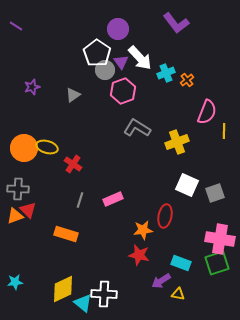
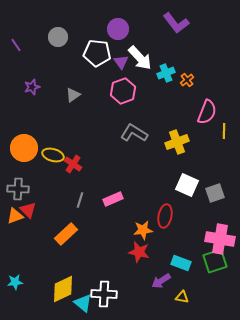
purple line: moved 19 px down; rotated 24 degrees clockwise
white pentagon: rotated 28 degrees counterclockwise
gray circle: moved 47 px left, 33 px up
gray L-shape: moved 3 px left, 5 px down
yellow ellipse: moved 6 px right, 8 px down
orange rectangle: rotated 60 degrees counterclockwise
red star: moved 3 px up
green square: moved 2 px left, 2 px up
yellow triangle: moved 4 px right, 3 px down
